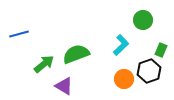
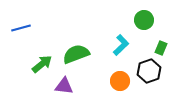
green circle: moved 1 px right
blue line: moved 2 px right, 6 px up
green rectangle: moved 2 px up
green arrow: moved 2 px left
orange circle: moved 4 px left, 2 px down
purple triangle: rotated 24 degrees counterclockwise
